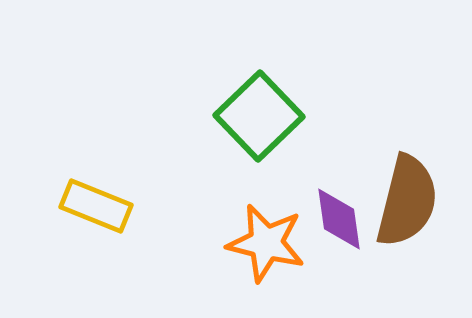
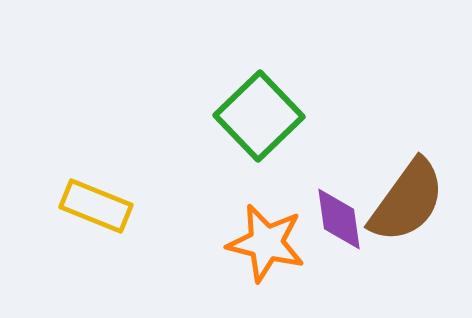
brown semicircle: rotated 22 degrees clockwise
